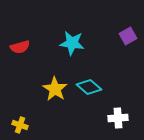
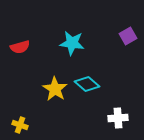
cyan diamond: moved 2 px left, 3 px up
